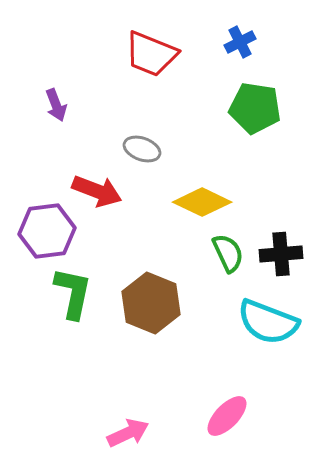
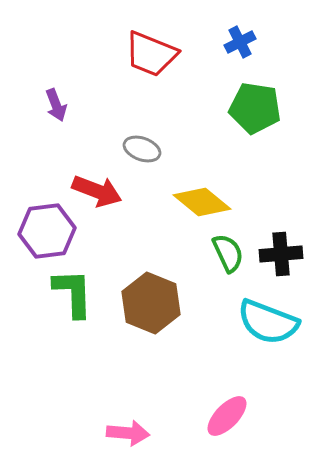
yellow diamond: rotated 14 degrees clockwise
green L-shape: rotated 14 degrees counterclockwise
pink arrow: rotated 30 degrees clockwise
